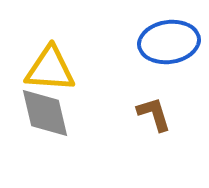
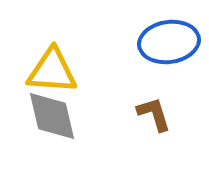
yellow triangle: moved 2 px right, 2 px down
gray diamond: moved 7 px right, 3 px down
